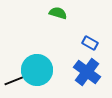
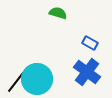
cyan circle: moved 9 px down
black line: moved 2 px down; rotated 30 degrees counterclockwise
